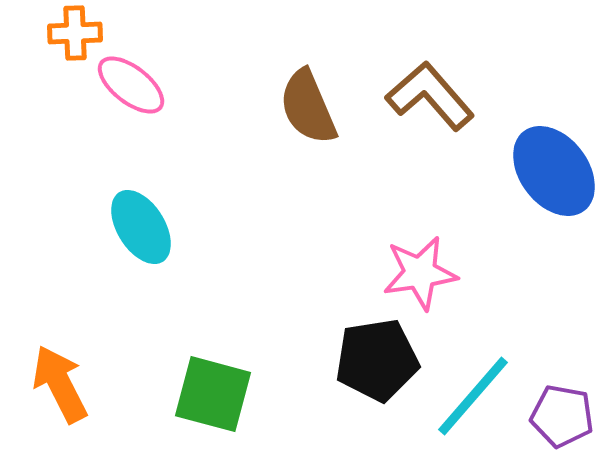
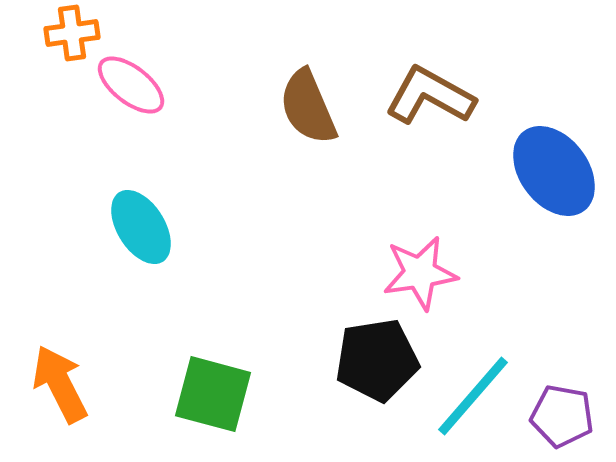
orange cross: moved 3 px left; rotated 6 degrees counterclockwise
brown L-shape: rotated 20 degrees counterclockwise
